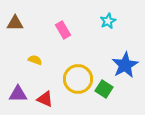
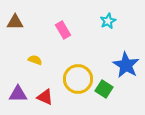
brown triangle: moved 1 px up
blue star: moved 1 px right; rotated 12 degrees counterclockwise
red triangle: moved 2 px up
